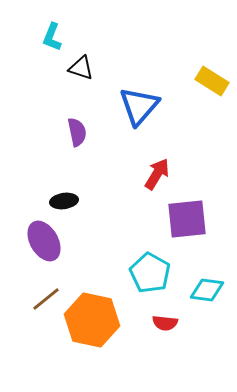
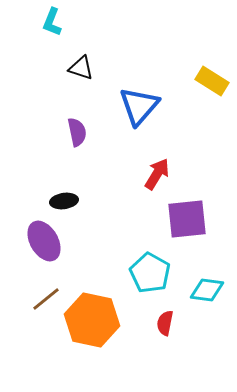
cyan L-shape: moved 15 px up
red semicircle: rotated 95 degrees clockwise
